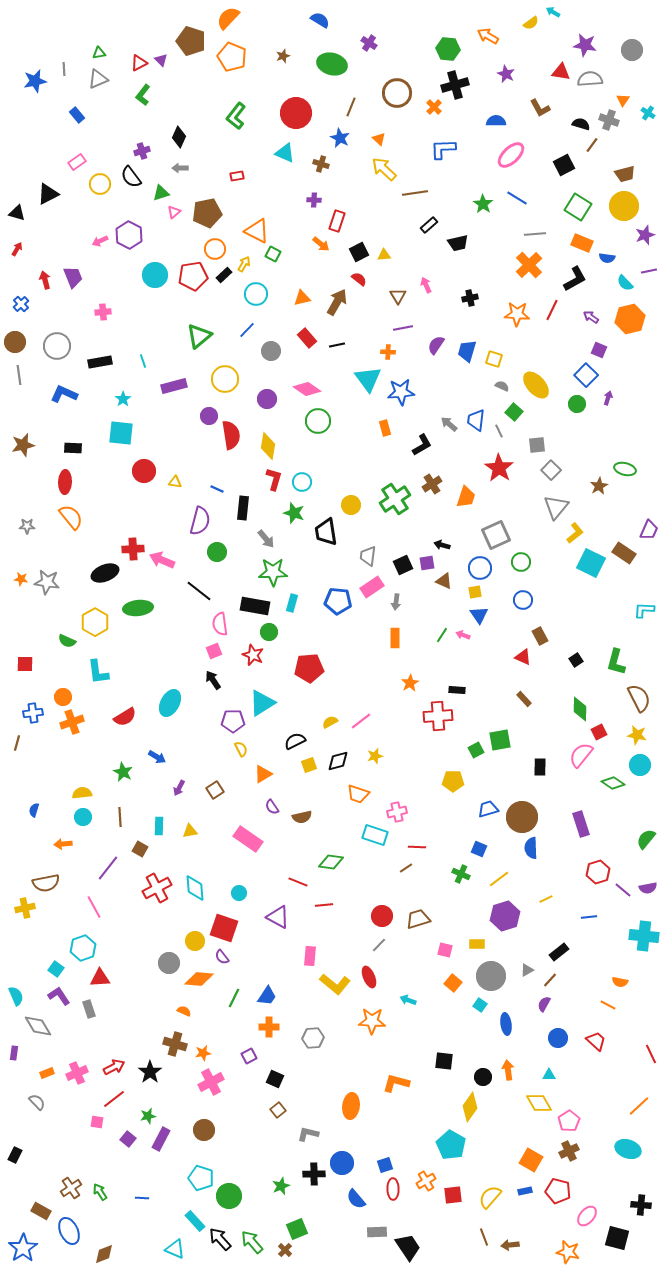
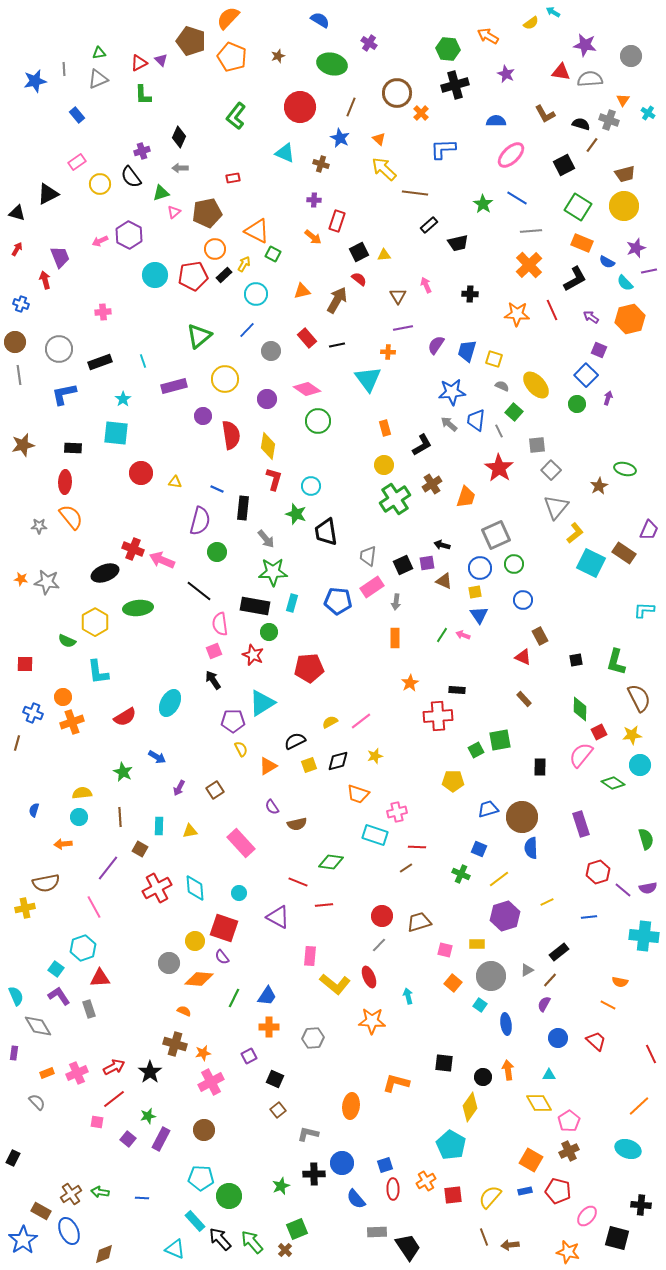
gray circle at (632, 50): moved 1 px left, 6 px down
brown star at (283, 56): moved 5 px left
green L-shape at (143, 95): rotated 40 degrees counterclockwise
orange cross at (434, 107): moved 13 px left, 6 px down
brown L-shape at (540, 108): moved 5 px right, 6 px down
red circle at (296, 113): moved 4 px right, 6 px up
red rectangle at (237, 176): moved 4 px left, 2 px down
brown line at (415, 193): rotated 15 degrees clockwise
gray line at (535, 234): moved 4 px left, 3 px up
purple star at (645, 235): moved 9 px left, 13 px down
orange arrow at (321, 244): moved 8 px left, 7 px up
blue semicircle at (607, 258): moved 4 px down; rotated 21 degrees clockwise
purple trapezoid at (73, 277): moved 13 px left, 20 px up
orange triangle at (302, 298): moved 7 px up
black cross at (470, 298): moved 4 px up; rotated 14 degrees clockwise
brown arrow at (337, 302): moved 2 px up
blue cross at (21, 304): rotated 28 degrees counterclockwise
red line at (552, 310): rotated 50 degrees counterclockwise
gray circle at (57, 346): moved 2 px right, 3 px down
black rectangle at (100, 362): rotated 10 degrees counterclockwise
blue star at (401, 392): moved 51 px right
blue L-shape at (64, 394): rotated 36 degrees counterclockwise
purple circle at (209, 416): moved 6 px left
cyan square at (121, 433): moved 5 px left
red circle at (144, 471): moved 3 px left, 2 px down
cyan circle at (302, 482): moved 9 px right, 4 px down
yellow circle at (351, 505): moved 33 px right, 40 px up
green star at (294, 513): moved 2 px right, 1 px down
gray star at (27, 526): moved 12 px right
red cross at (133, 549): rotated 25 degrees clockwise
green circle at (521, 562): moved 7 px left, 2 px down
black square at (576, 660): rotated 24 degrees clockwise
blue cross at (33, 713): rotated 30 degrees clockwise
yellow star at (637, 735): moved 5 px left; rotated 18 degrees counterclockwise
orange triangle at (263, 774): moved 5 px right, 8 px up
cyan circle at (83, 817): moved 4 px left
brown semicircle at (302, 817): moved 5 px left, 7 px down
pink rectangle at (248, 839): moved 7 px left, 4 px down; rotated 12 degrees clockwise
green semicircle at (646, 839): rotated 125 degrees clockwise
yellow line at (546, 899): moved 1 px right, 3 px down
brown trapezoid at (418, 919): moved 1 px right, 3 px down
cyan arrow at (408, 1000): moved 4 px up; rotated 56 degrees clockwise
black square at (444, 1061): moved 2 px down
black rectangle at (15, 1155): moved 2 px left, 3 px down
cyan pentagon at (201, 1178): rotated 15 degrees counterclockwise
brown cross at (71, 1188): moved 6 px down
green arrow at (100, 1192): rotated 48 degrees counterclockwise
blue star at (23, 1248): moved 8 px up
